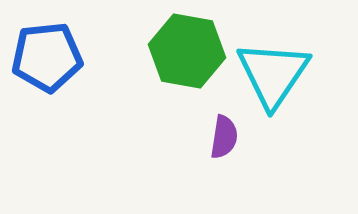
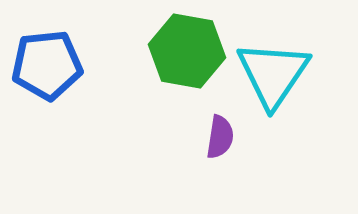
blue pentagon: moved 8 px down
purple semicircle: moved 4 px left
